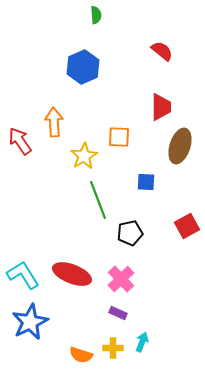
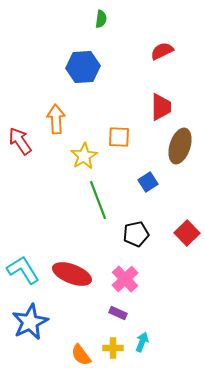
green semicircle: moved 5 px right, 4 px down; rotated 12 degrees clockwise
red semicircle: rotated 65 degrees counterclockwise
blue hexagon: rotated 20 degrees clockwise
orange arrow: moved 2 px right, 3 px up
blue square: moved 2 px right; rotated 36 degrees counterclockwise
red square: moved 7 px down; rotated 15 degrees counterclockwise
black pentagon: moved 6 px right, 1 px down
cyan L-shape: moved 5 px up
pink cross: moved 4 px right
orange semicircle: rotated 35 degrees clockwise
